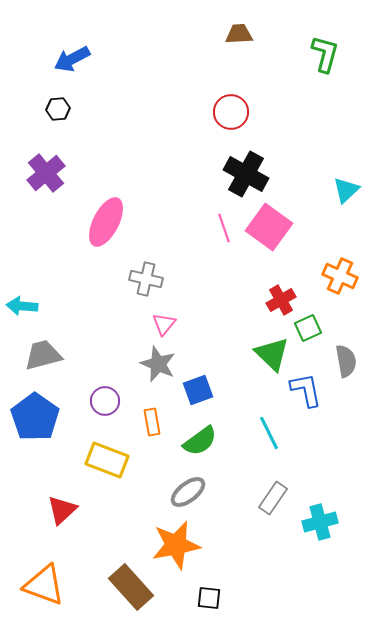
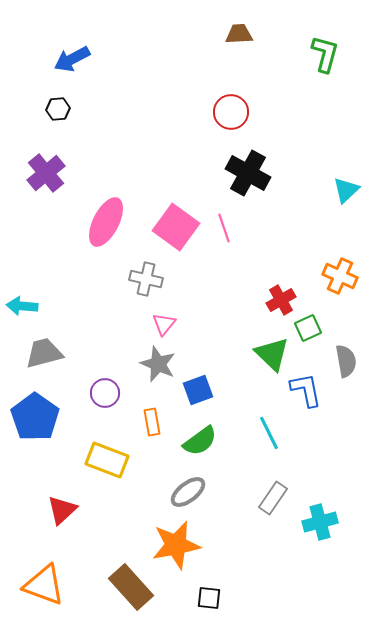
black cross: moved 2 px right, 1 px up
pink square: moved 93 px left
gray trapezoid: moved 1 px right, 2 px up
purple circle: moved 8 px up
